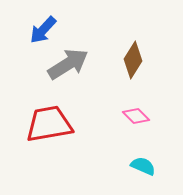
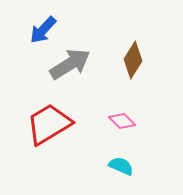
gray arrow: moved 2 px right
pink diamond: moved 14 px left, 5 px down
red trapezoid: rotated 21 degrees counterclockwise
cyan semicircle: moved 22 px left
